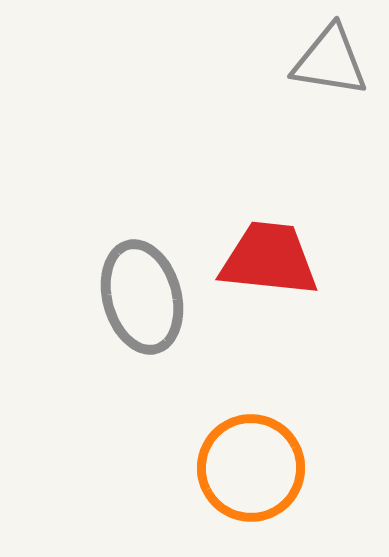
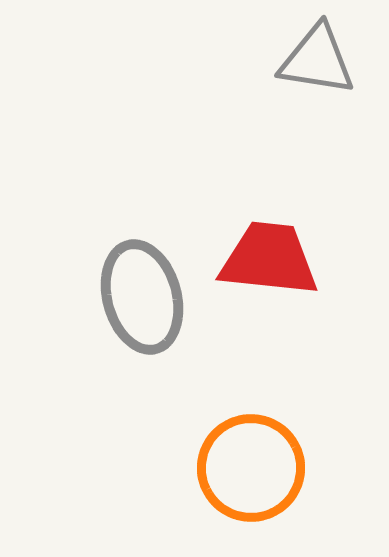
gray triangle: moved 13 px left, 1 px up
